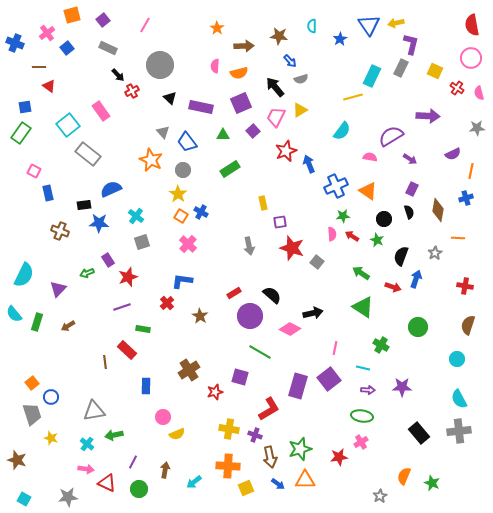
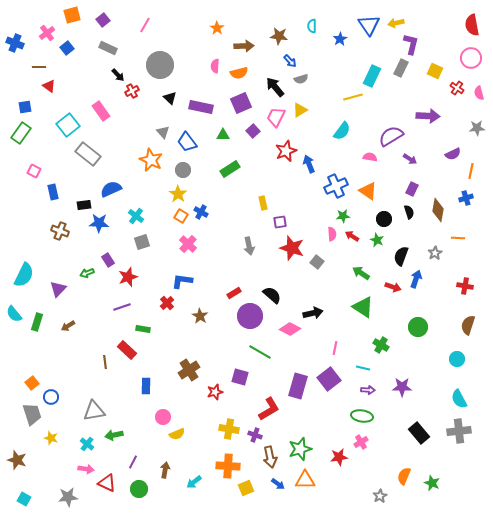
blue rectangle at (48, 193): moved 5 px right, 1 px up
